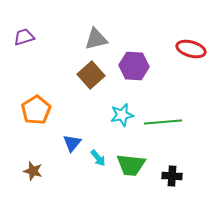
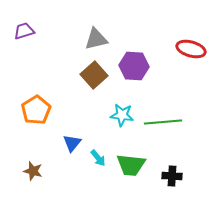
purple trapezoid: moved 6 px up
brown square: moved 3 px right
cyan star: rotated 20 degrees clockwise
